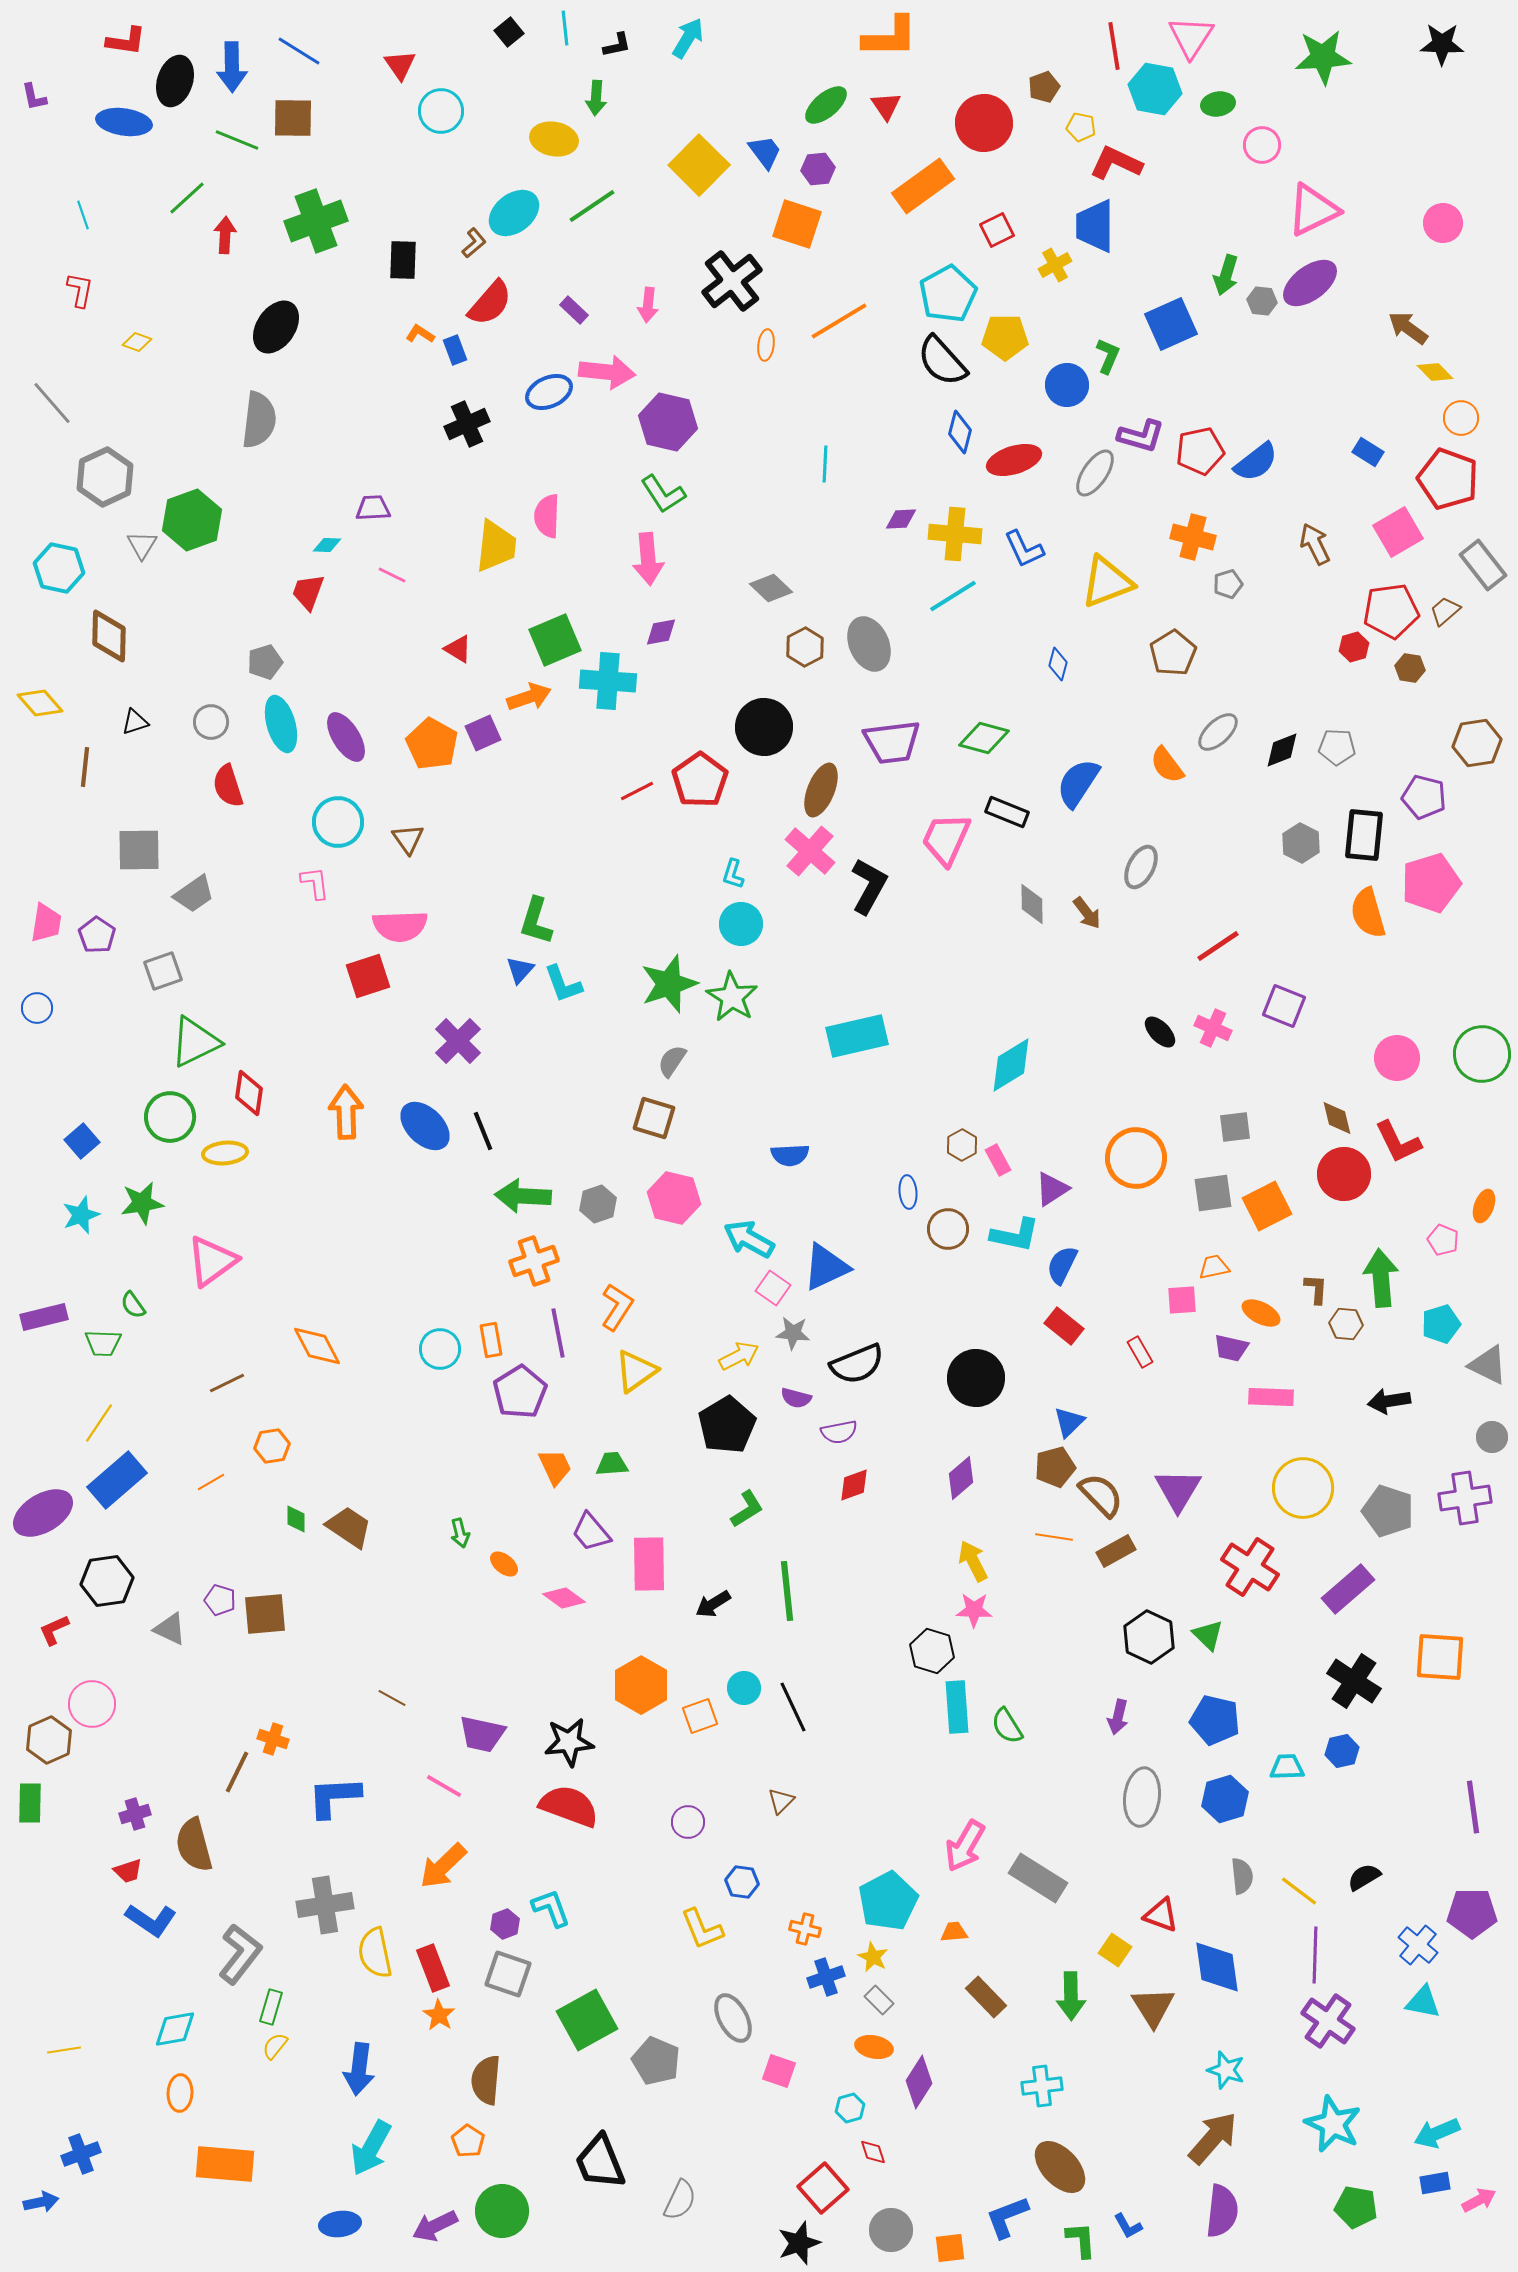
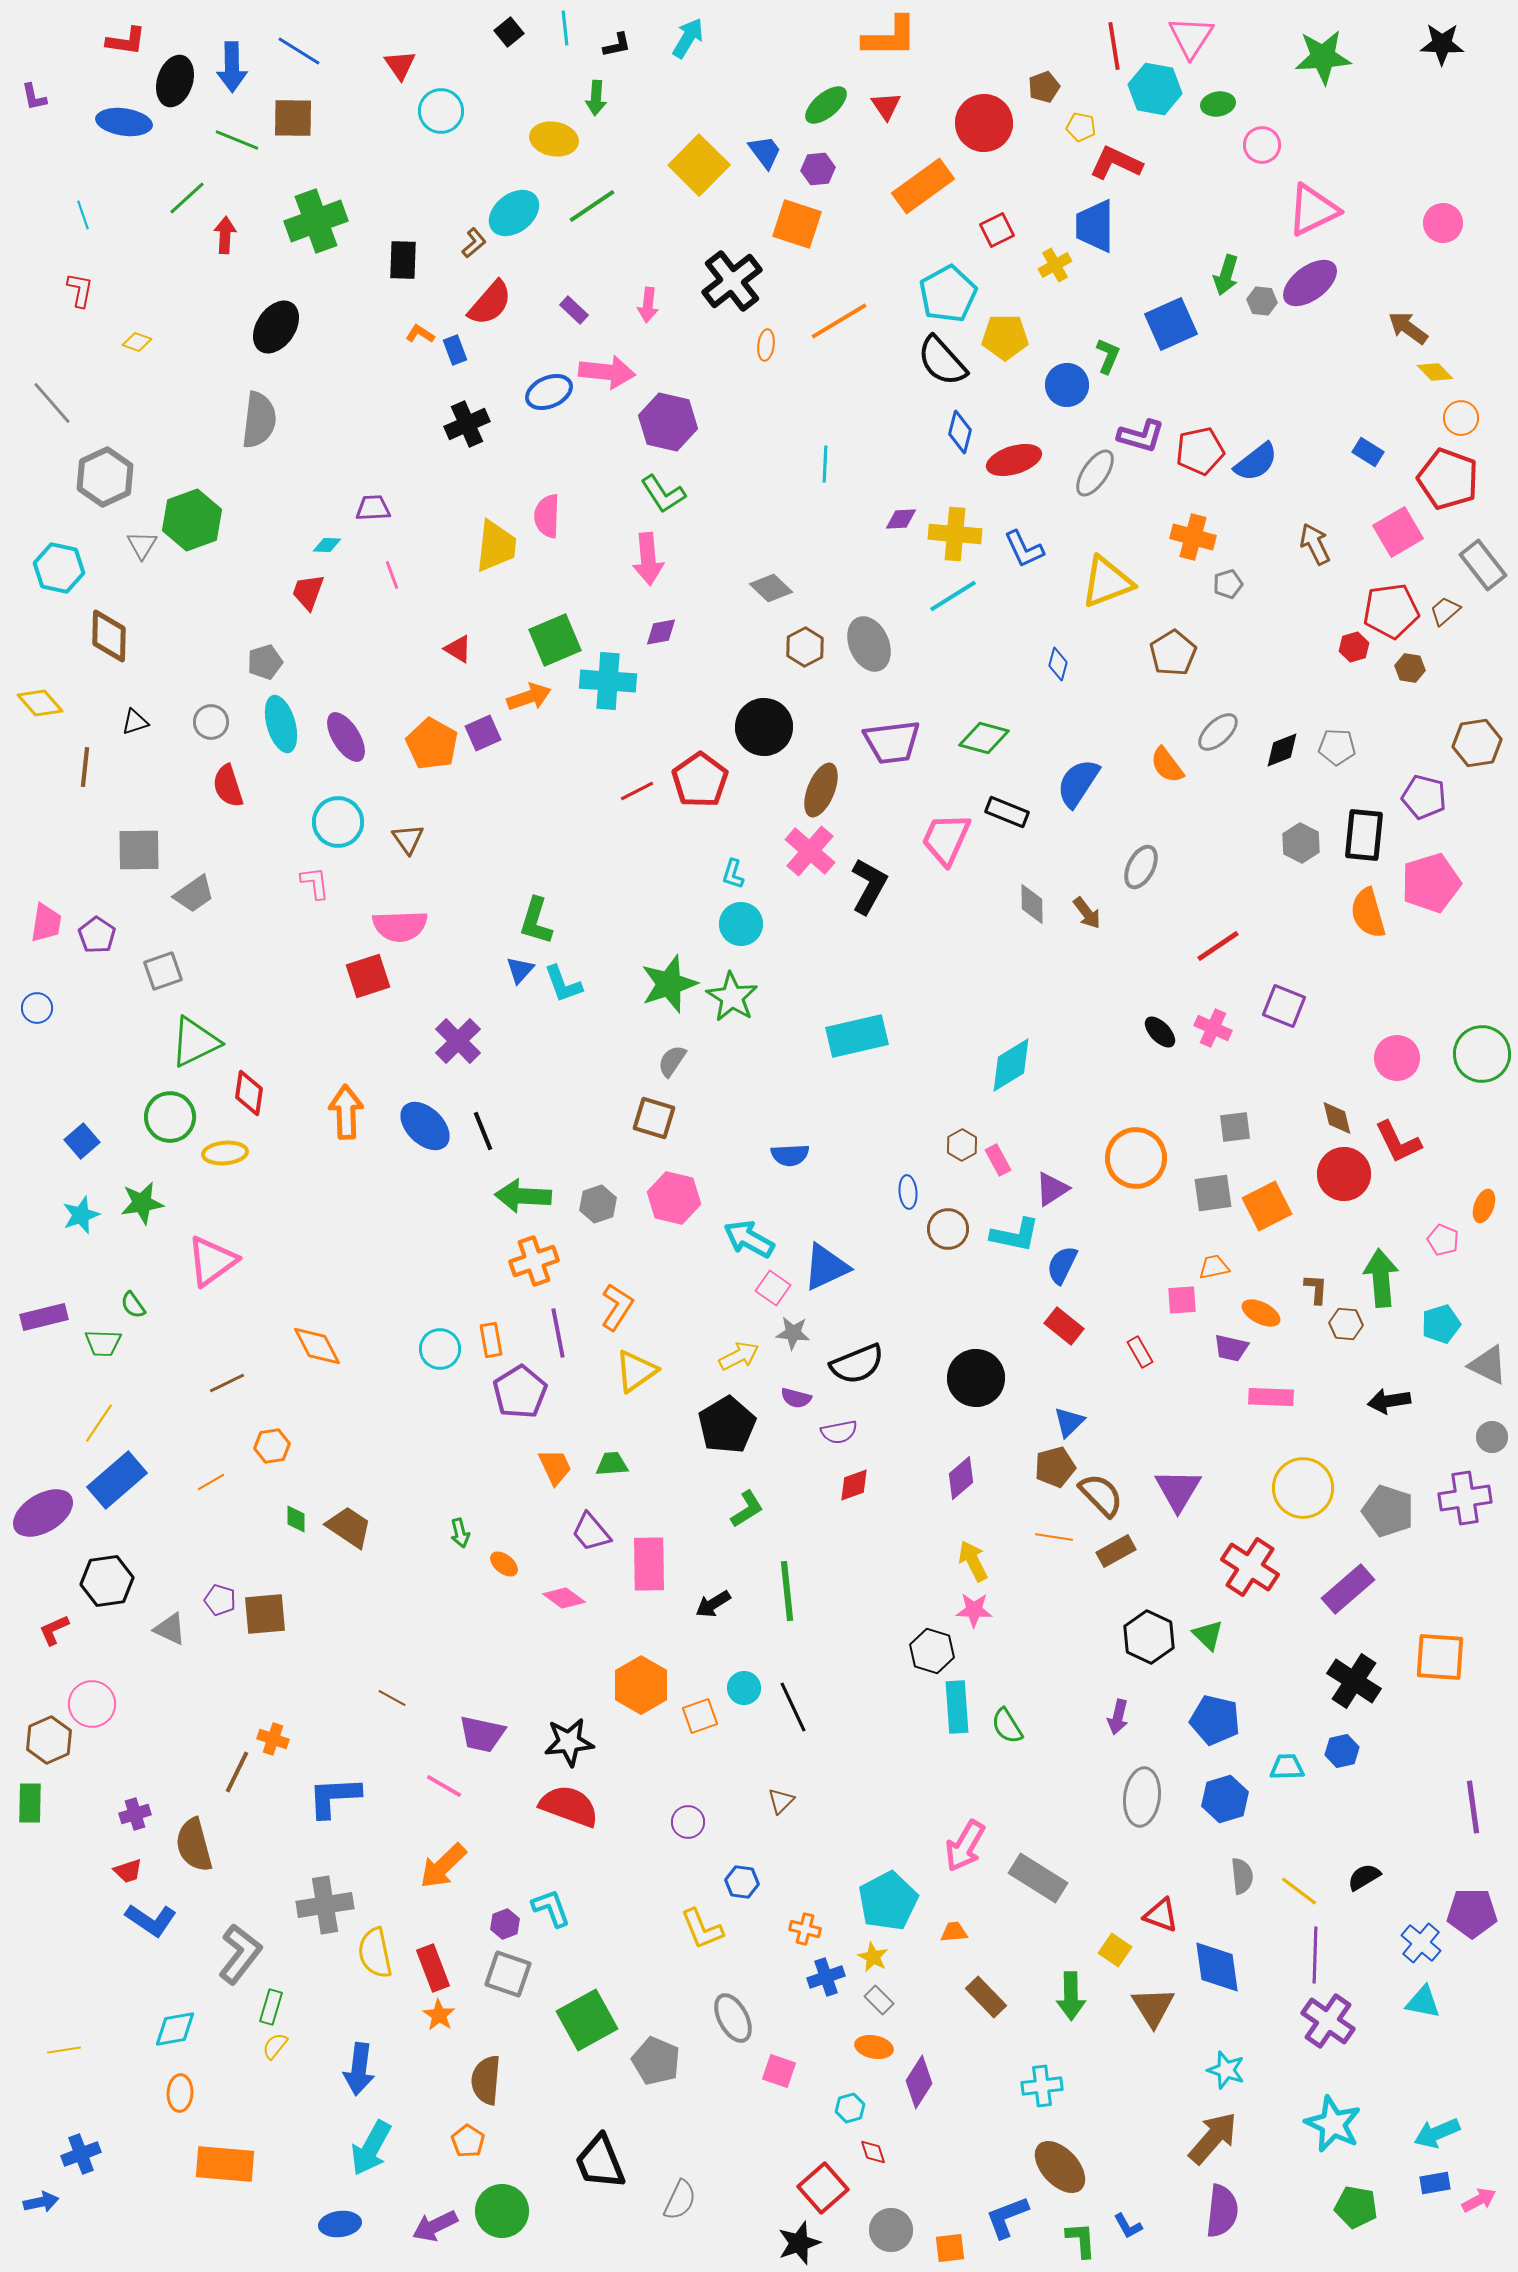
pink line at (392, 575): rotated 44 degrees clockwise
blue cross at (1418, 1945): moved 3 px right, 2 px up
